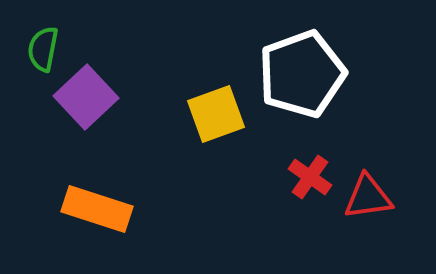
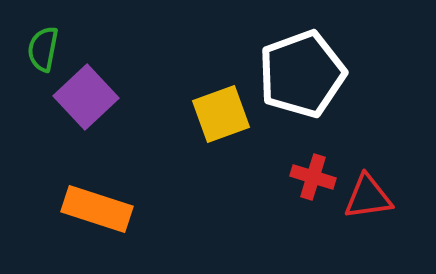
yellow square: moved 5 px right
red cross: moved 3 px right; rotated 18 degrees counterclockwise
